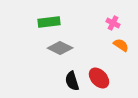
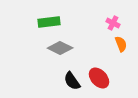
orange semicircle: moved 1 px up; rotated 35 degrees clockwise
black semicircle: rotated 18 degrees counterclockwise
